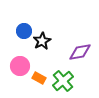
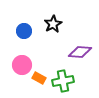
black star: moved 11 px right, 17 px up
purple diamond: rotated 15 degrees clockwise
pink circle: moved 2 px right, 1 px up
green cross: rotated 30 degrees clockwise
